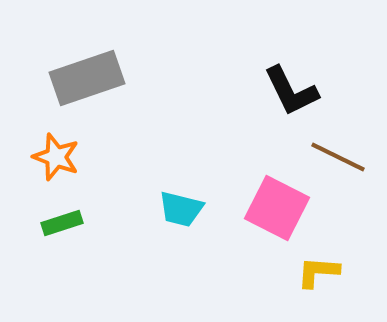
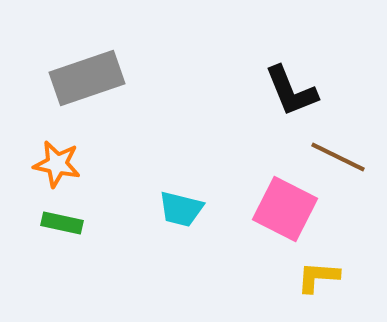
black L-shape: rotated 4 degrees clockwise
orange star: moved 1 px right, 7 px down; rotated 9 degrees counterclockwise
pink square: moved 8 px right, 1 px down
green rectangle: rotated 30 degrees clockwise
yellow L-shape: moved 5 px down
